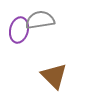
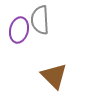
gray semicircle: rotated 84 degrees counterclockwise
